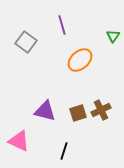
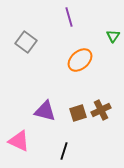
purple line: moved 7 px right, 8 px up
